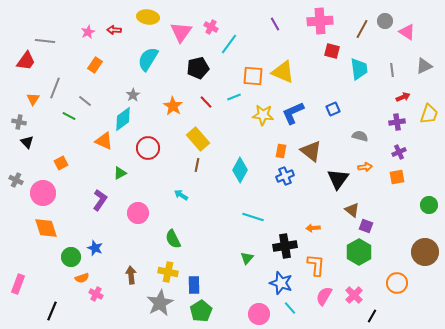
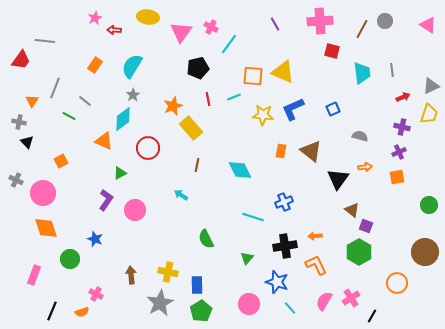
pink star at (88, 32): moved 7 px right, 14 px up
pink triangle at (407, 32): moved 21 px right, 7 px up
cyan semicircle at (148, 59): moved 16 px left, 7 px down
red trapezoid at (26, 61): moved 5 px left, 1 px up
gray triangle at (424, 66): moved 7 px right, 20 px down
cyan trapezoid at (359, 69): moved 3 px right, 4 px down
orange triangle at (33, 99): moved 1 px left, 2 px down
red line at (206, 102): moved 2 px right, 3 px up; rotated 32 degrees clockwise
orange star at (173, 106): rotated 18 degrees clockwise
blue L-shape at (293, 113): moved 4 px up
purple cross at (397, 122): moved 5 px right, 5 px down; rotated 21 degrees clockwise
yellow rectangle at (198, 139): moved 7 px left, 11 px up
orange square at (61, 163): moved 2 px up
cyan diamond at (240, 170): rotated 55 degrees counterclockwise
blue cross at (285, 176): moved 1 px left, 26 px down
purple L-shape at (100, 200): moved 6 px right
pink circle at (138, 213): moved 3 px left, 3 px up
orange arrow at (313, 228): moved 2 px right, 8 px down
green semicircle at (173, 239): moved 33 px right
blue star at (95, 248): moved 9 px up
green circle at (71, 257): moved 1 px left, 2 px down
orange L-shape at (316, 265): rotated 30 degrees counterclockwise
orange semicircle at (82, 278): moved 34 px down
blue star at (281, 283): moved 4 px left, 1 px up
pink rectangle at (18, 284): moved 16 px right, 9 px up
blue rectangle at (194, 285): moved 3 px right
pink cross at (354, 295): moved 3 px left, 3 px down; rotated 12 degrees clockwise
pink semicircle at (324, 296): moved 5 px down
pink circle at (259, 314): moved 10 px left, 10 px up
